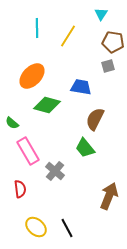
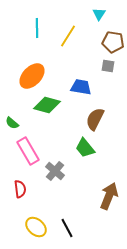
cyan triangle: moved 2 px left
gray square: rotated 24 degrees clockwise
